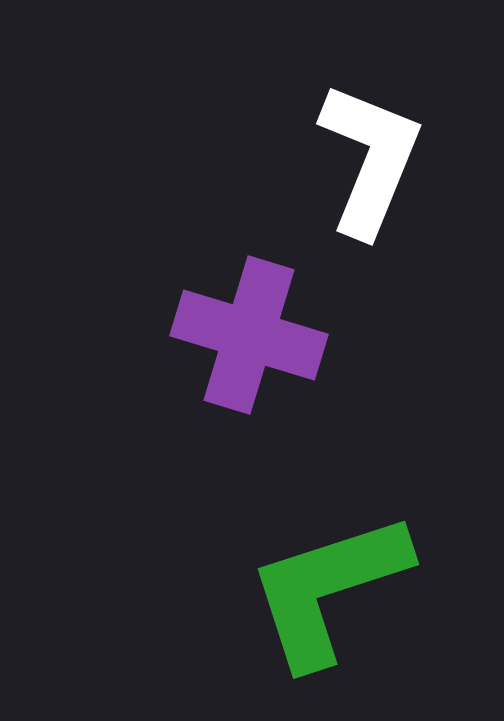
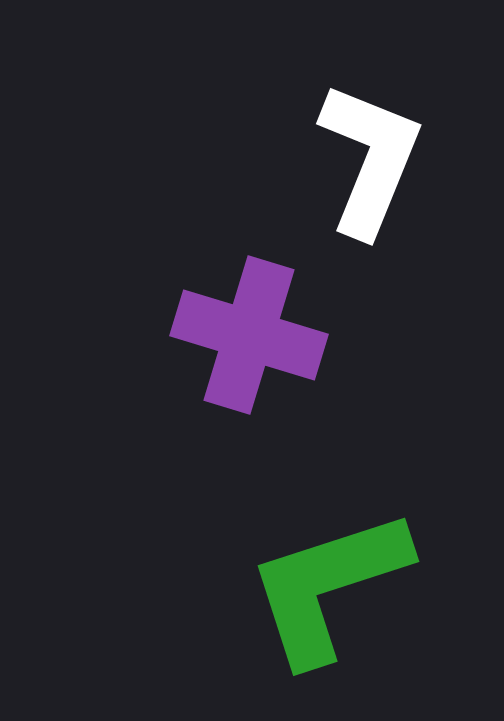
green L-shape: moved 3 px up
